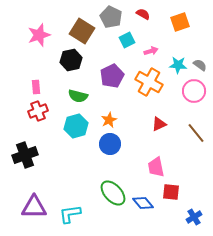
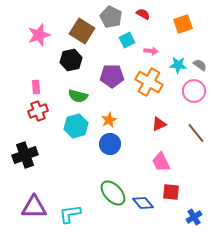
orange square: moved 3 px right, 2 px down
pink arrow: rotated 24 degrees clockwise
purple pentagon: rotated 25 degrees clockwise
pink trapezoid: moved 5 px right, 5 px up; rotated 15 degrees counterclockwise
